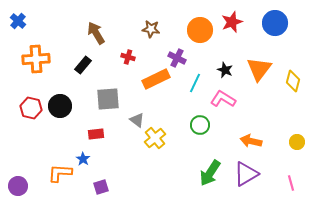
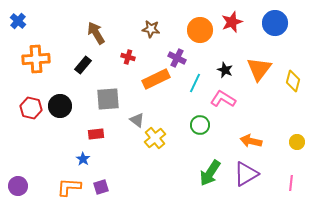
orange L-shape: moved 9 px right, 14 px down
pink line: rotated 21 degrees clockwise
